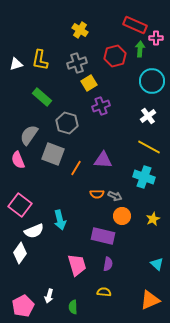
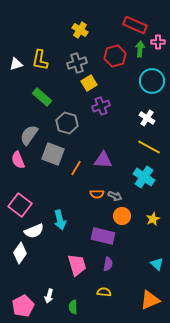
pink cross: moved 2 px right, 4 px down
white cross: moved 1 px left, 2 px down; rotated 21 degrees counterclockwise
cyan cross: rotated 15 degrees clockwise
